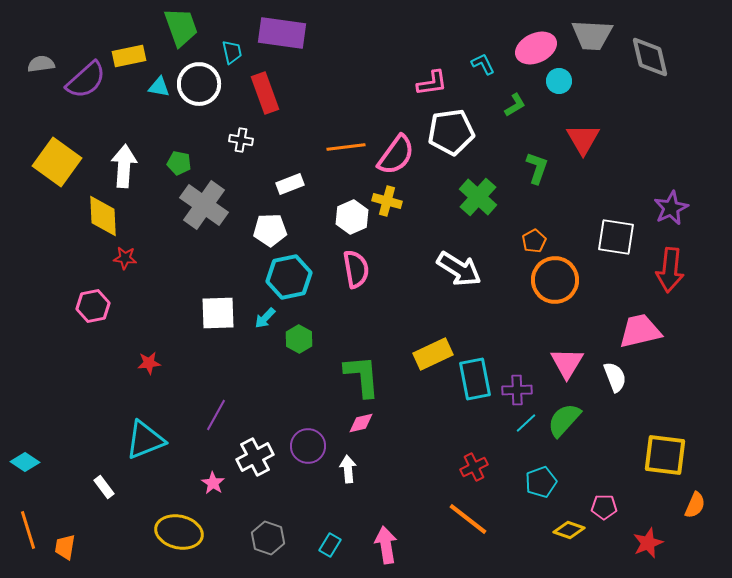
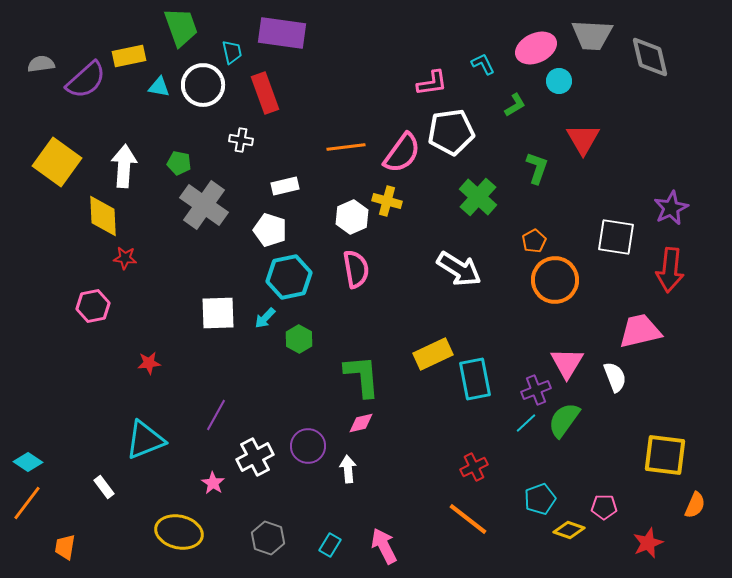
white circle at (199, 84): moved 4 px right, 1 px down
pink semicircle at (396, 155): moved 6 px right, 2 px up
white rectangle at (290, 184): moved 5 px left, 2 px down; rotated 8 degrees clockwise
white pentagon at (270, 230): rotated 20 degrees clockwise
purple cross at (517, 390): moved 19 px right; rotated 20 degrees counterclockwise
green semicircle at (564, 420): rotated 6 degrees counterclockwise
cyan diamond at (25, 462): moved 3 px right
cyan pentagon at (541, 482): moved 1 px left, 17 px down
orange line at (28, 530): moved 1 px left, 27 px up; rotated 54 degrees clockwise
pink arrow at (386, 545): moved 2 px left, 1 px down; rotated 18 degrees counterclockwise
